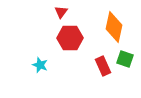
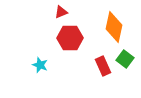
red triangle: rotated 32 degrees clockwise
green square: rotated 18 degrees clockwise
